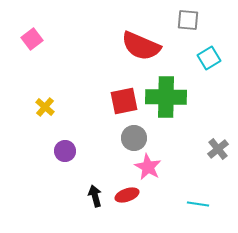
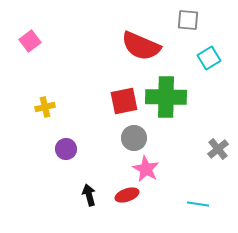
pink square: moved 2 px left, 2 px down
yellow cross: rotated 36 degrees clockwise
purple circle: moved 1 px right, 2 px up
pink star: moved 2 px left, 2 px down
black arrow: moved 6 px left, 1 px up
